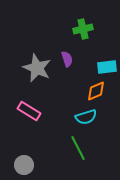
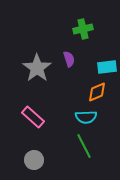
purple semicircle: moved 2 px right
gray star: rotated 12 degrees clockwise
orange diamond: moved 1 px right, 1 px down
pink rectangle: moved 4 px right, 6 px down; rotated 10 degrees clockwise
cyan semicircle: rotated 15 degrees clockwise
green line: moved 6 px right, 2 px up
gray circle: moved 10 px right, 5 px up
